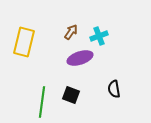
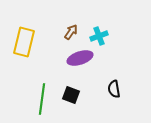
green line: moved 3 px up
